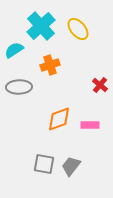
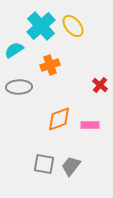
yellow ellipse: moved 5 px left, 3 px up
